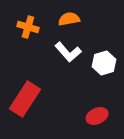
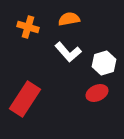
red ellipse: moved 23 px up
